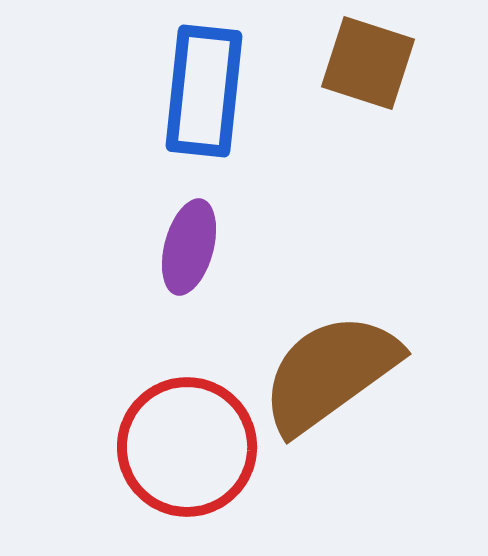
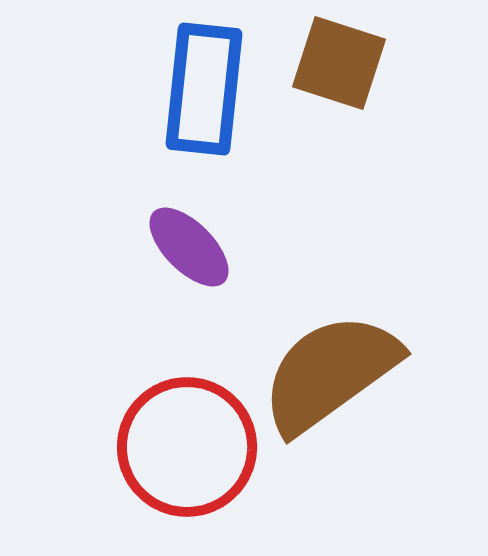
brown square: moved 29 px left
blue rectangle: moved 2 px up
purple ellipse: rotated 60 degrees counterclockwise
